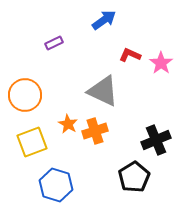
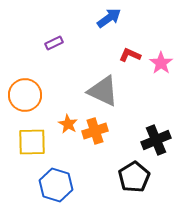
blue arrow: moved 5 px right, 2 px up
yellow square: rotated 20 degrees clockwise
